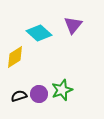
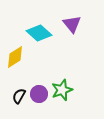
purple triangle: moved 1 px left, 1 px up; rotated 18 degrees counterclockwise
black semicircle: rotated 42 degrees counterclockwise
